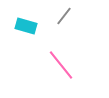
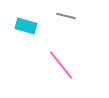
gray line: moved 2 px right; rotated 66 degrees clockwise
